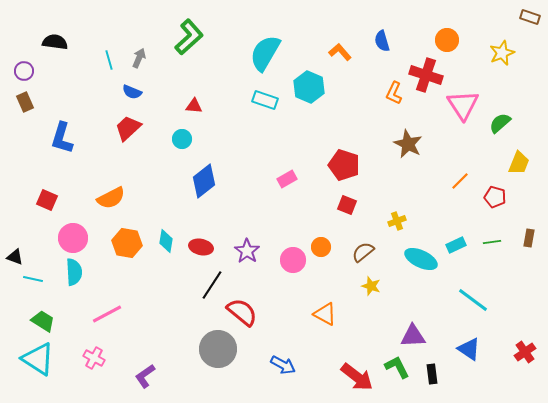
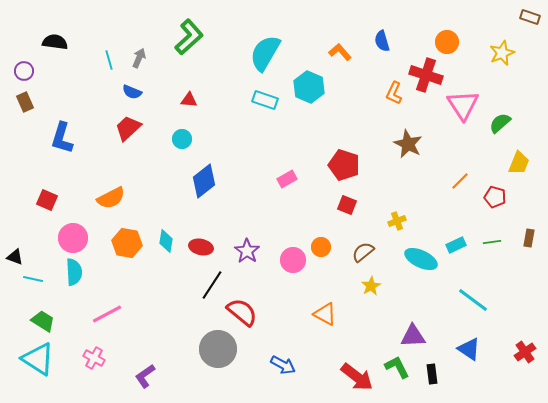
orange circle at (447, 40): moved 2 px down
red triangle at (194, 106): moved 5 px left, 6 px up
yellow star at (371, 286): rotated 24 degrees clockwise
